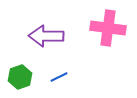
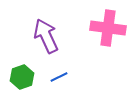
purple arrow: rotated 64 degrees clockwise
green hexagon: moved 2 px right
